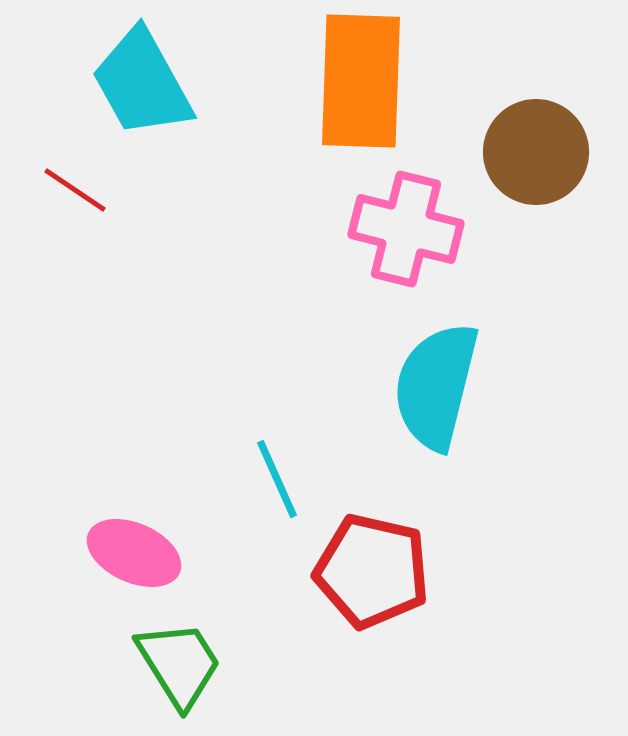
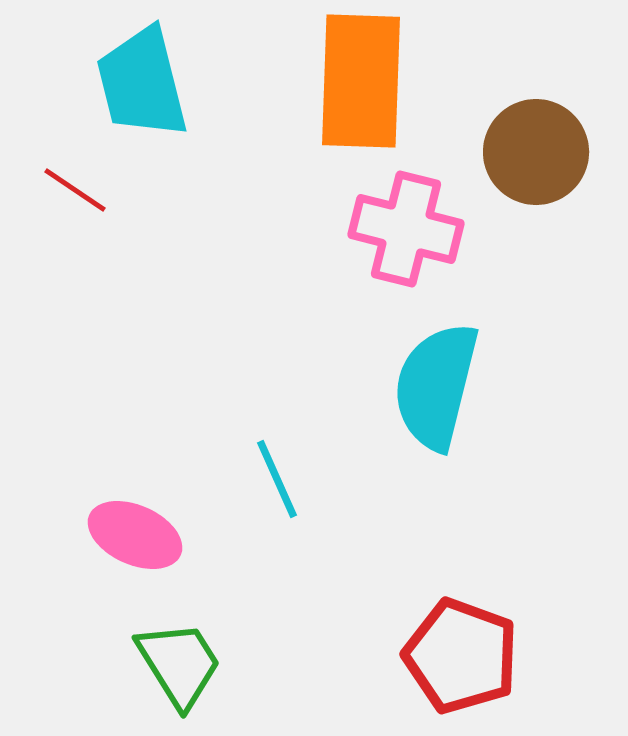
cyan trapezoid: rotated 15 degrees clockwise
pink ellipse: moved 1 px right, 18 px up
red pentagon: moved 89 px right, 85 px down; rotated 7 degrees clockwise
